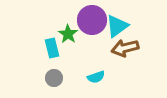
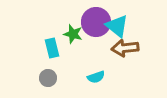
purple circle: moved 4 px right, 2 px down
cyan triangle: rotated 45 degrees counterclockwise
green star: moved 5 px right; rotated 18 degrees counterclockwise
brown arrow: rotated 8 degrees clockwise
gray circle: moved 6 px left
